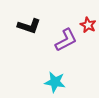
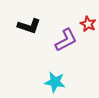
red star: moved 1 px up
